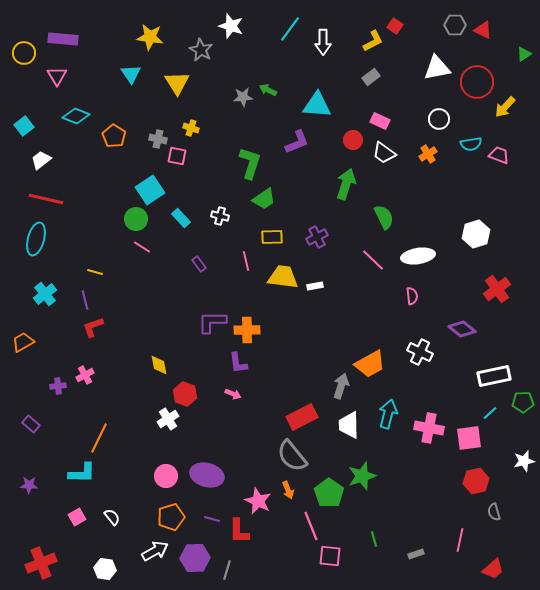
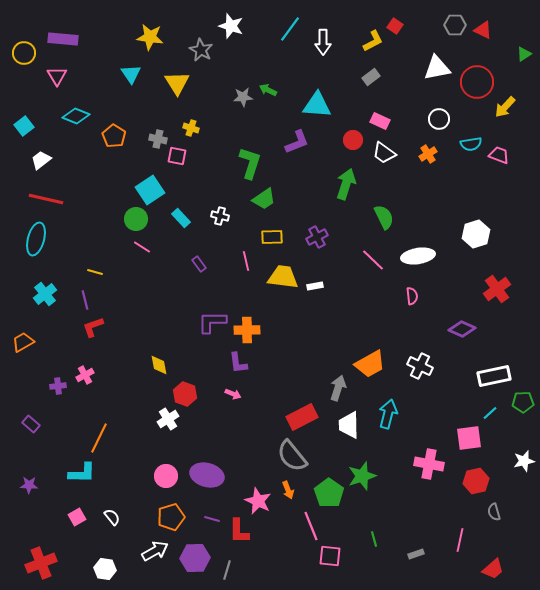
purple diamond at (462, 329): rotated 16 degrees counterclockwise
white cross at (420, 352): moved 14 px down
gray arrow at (341, 386): moved 3 px left, 2 px down
pink cross at (429, 428): moved 36 px down
